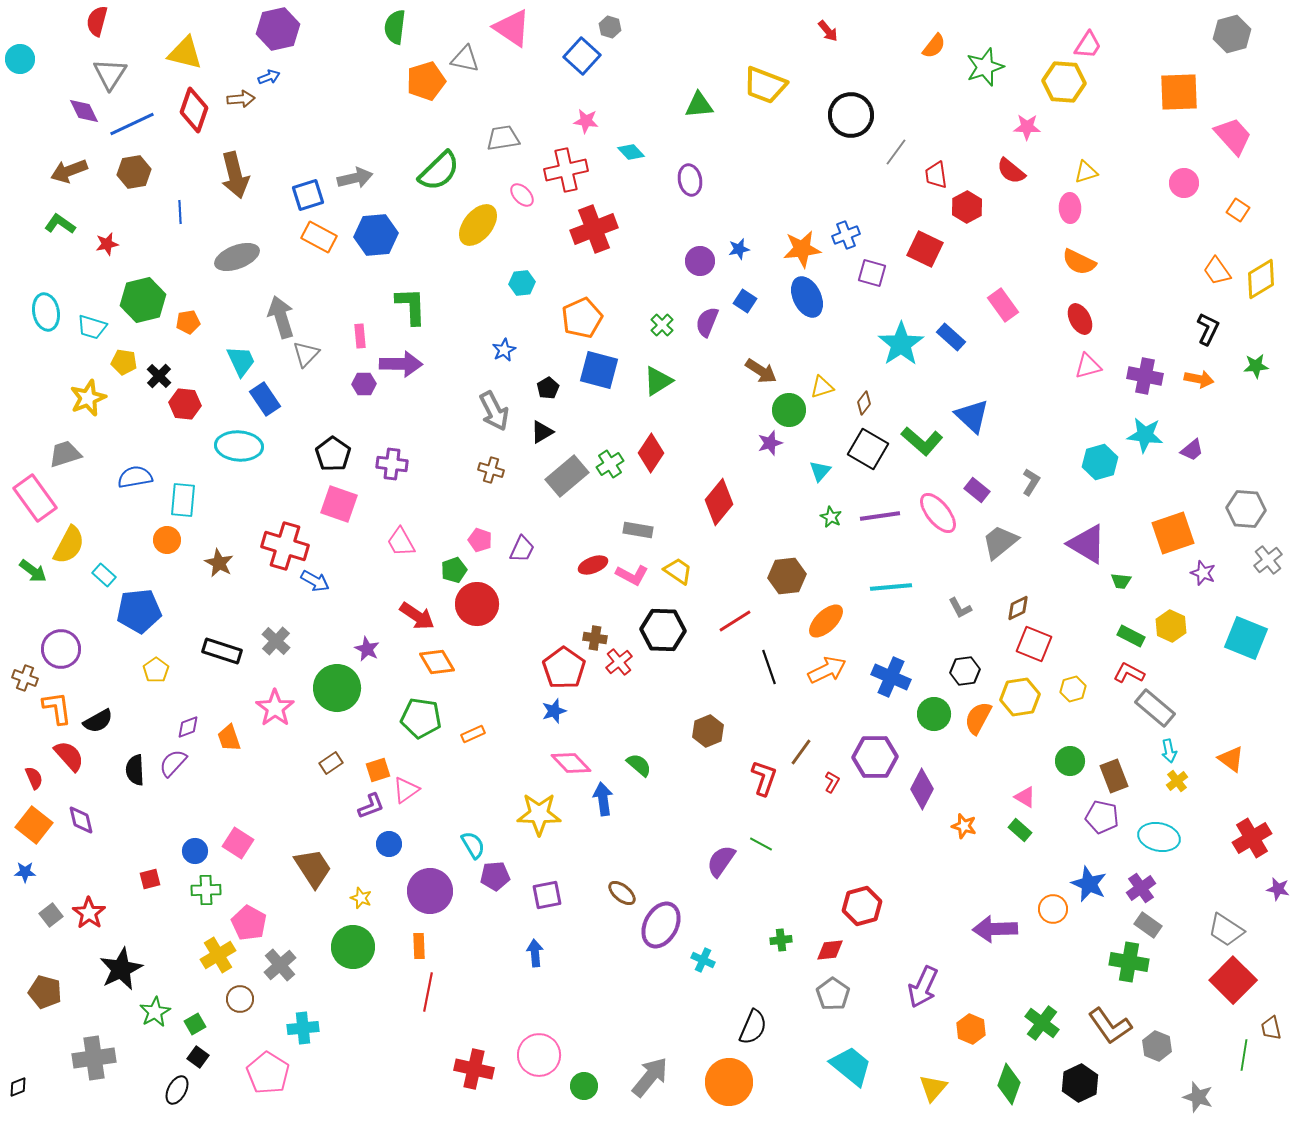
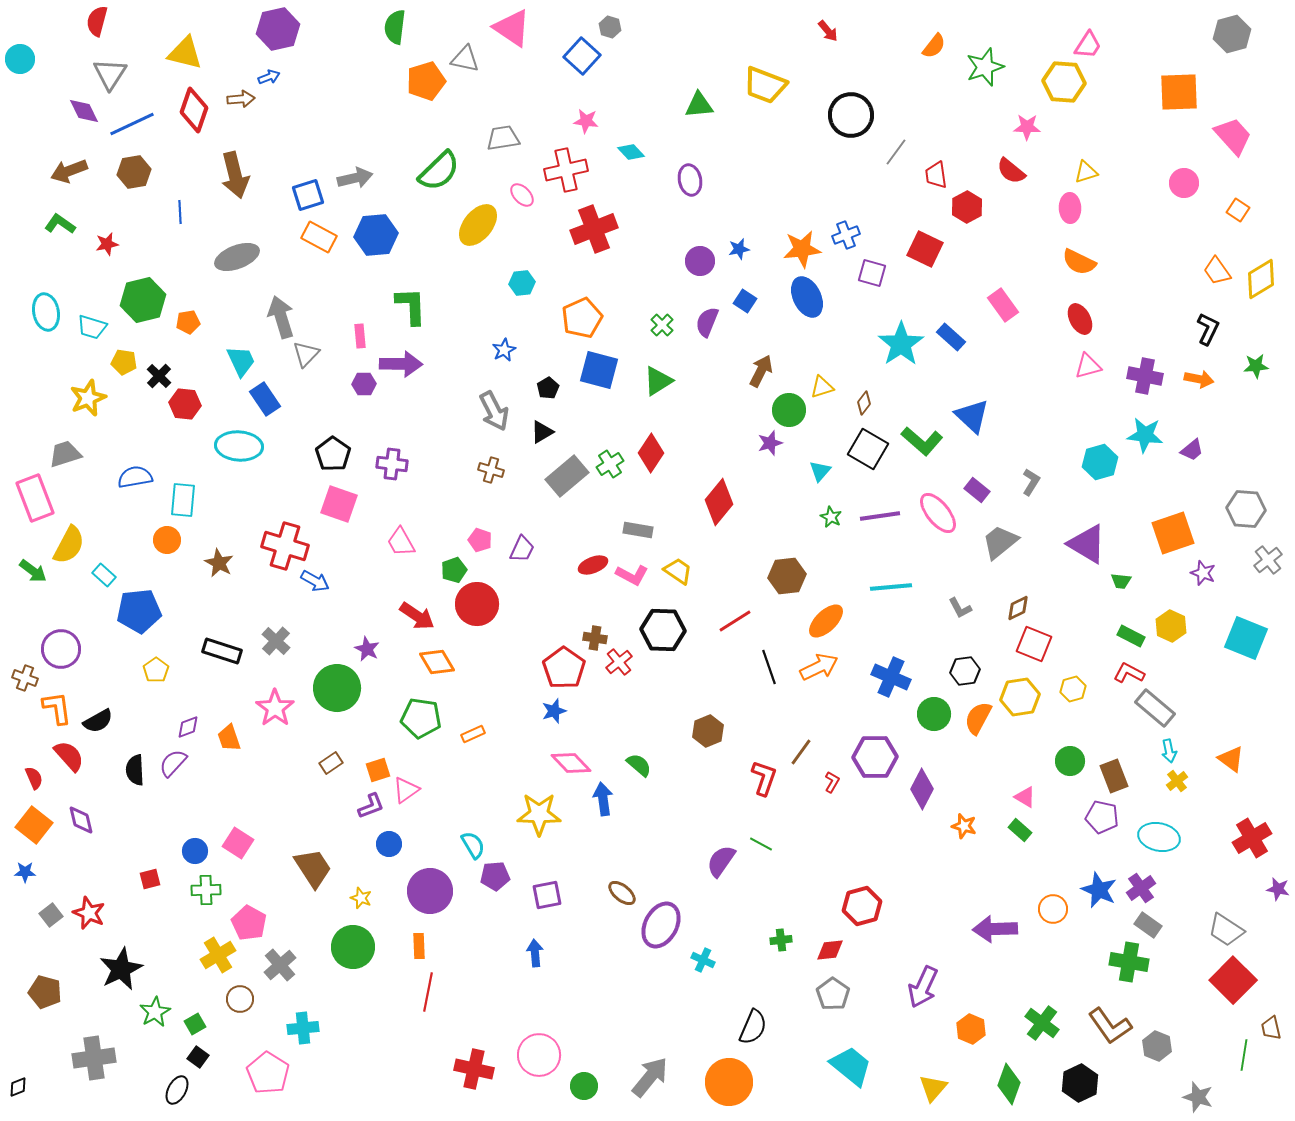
brown arrow at (761, 371): rotated 96 degrees counterclockwise
pink rectangle at (35, 498): rotated 15 degrees clockwise
orange arrow at (827, 670): moved 8 px left, 3 px up
blue star at (1089, 884): moved 10 px right, 6 px down
red star at (89, 913): rotated 12 degrees counterclockwise
